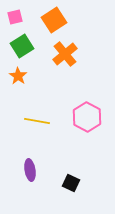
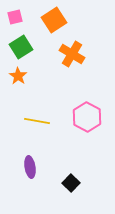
green square: moved 1 px left, 1 px down
orange cross: moved 7 px right; rotated 20 degrees counterclockwise
purple ellipse: moved 3 px up
black square: rotated 18 degrees clockwise
